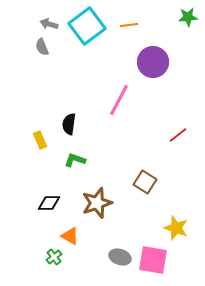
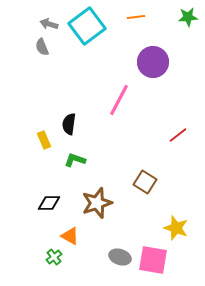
orange line: moved 7 px right, 8 px up
yellow rectangle: moved 4 px right
